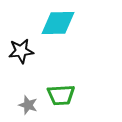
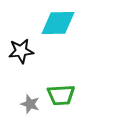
gray star: moved 2 px right, 1 px up
